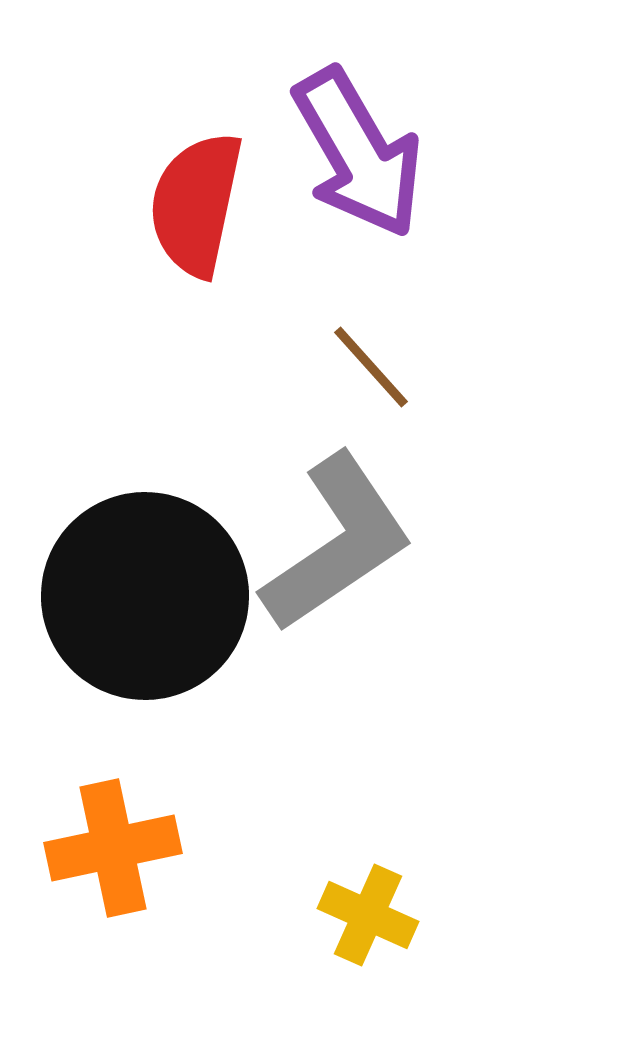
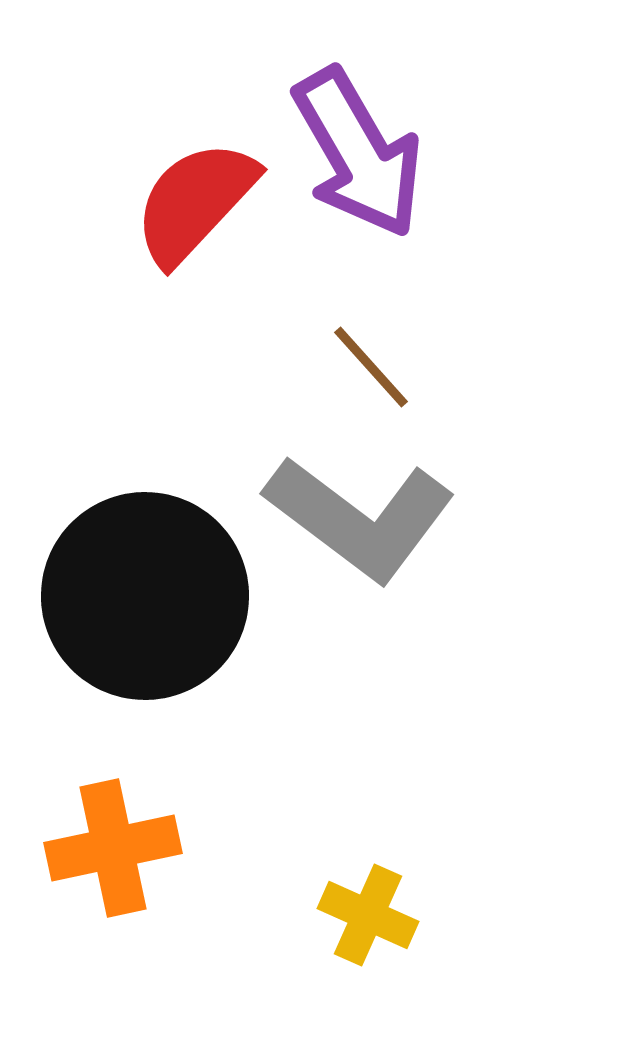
red semicircle: moved 1 px left, 2 px up; rotated 31 degrees clockwise
gray L-shape: moved 23 px right, 25 px up; rotated 71 degrees clockwise
